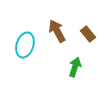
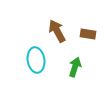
brown rectangle: rotated 42 degrees counterclockwise
cyan ellipse: moved 11 px right, 15 px down; rotated 25 degrees counterclockwise
